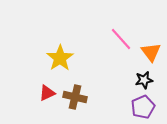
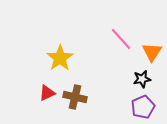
orange triangle: moved 1 px right; rotated 10 degrees clockwise
black star: moved 2 px left, 1 px up
